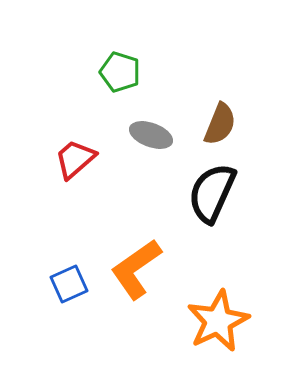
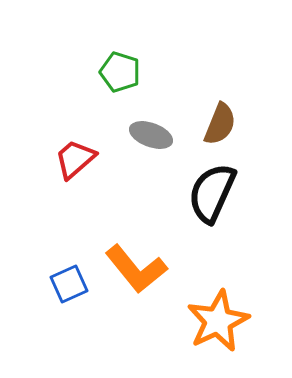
orange L-shape: rotated 94 degrees counterclockwise
